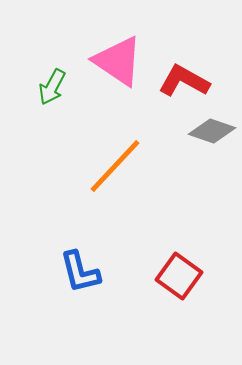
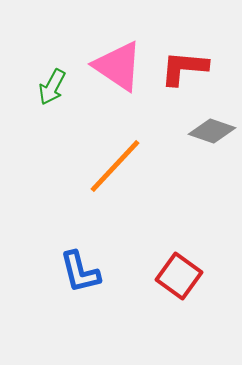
pink triangle: moved 5 px down
red L-shape: moved 13 px up; rotated 24 degrees counterclockwise
